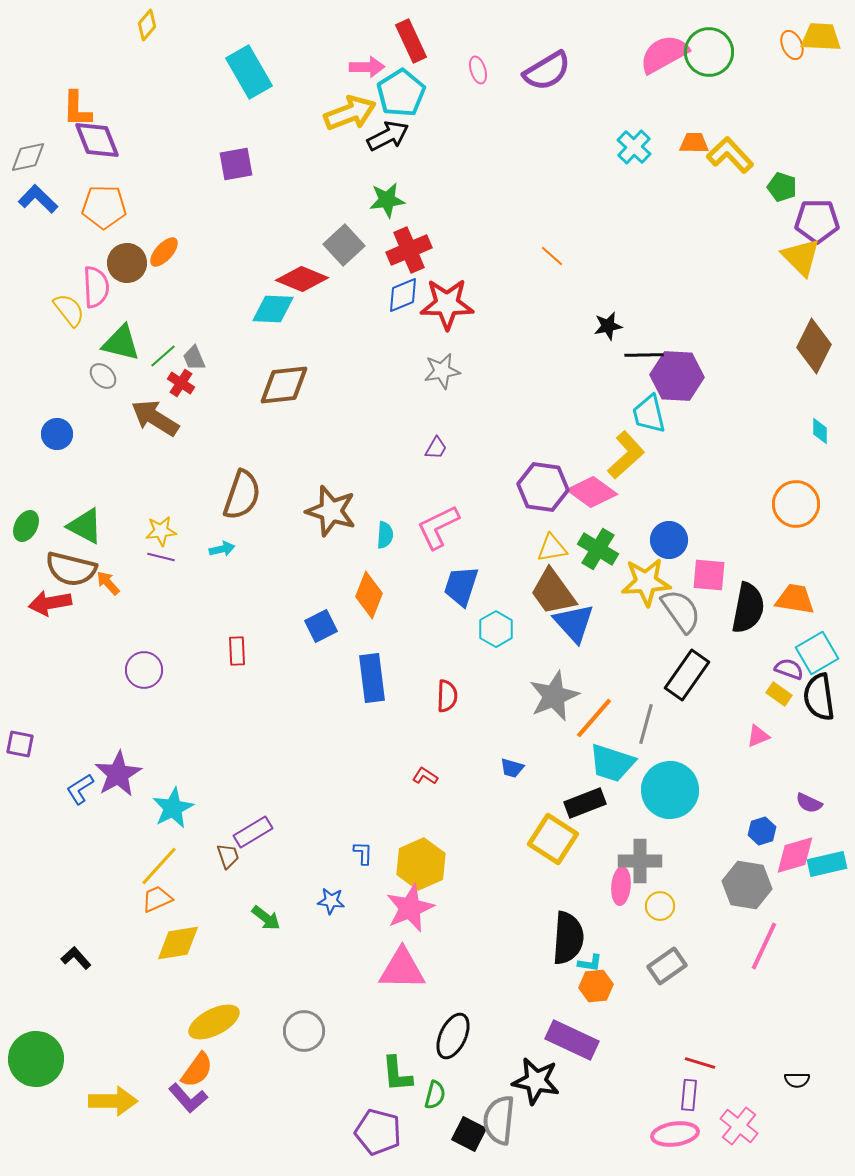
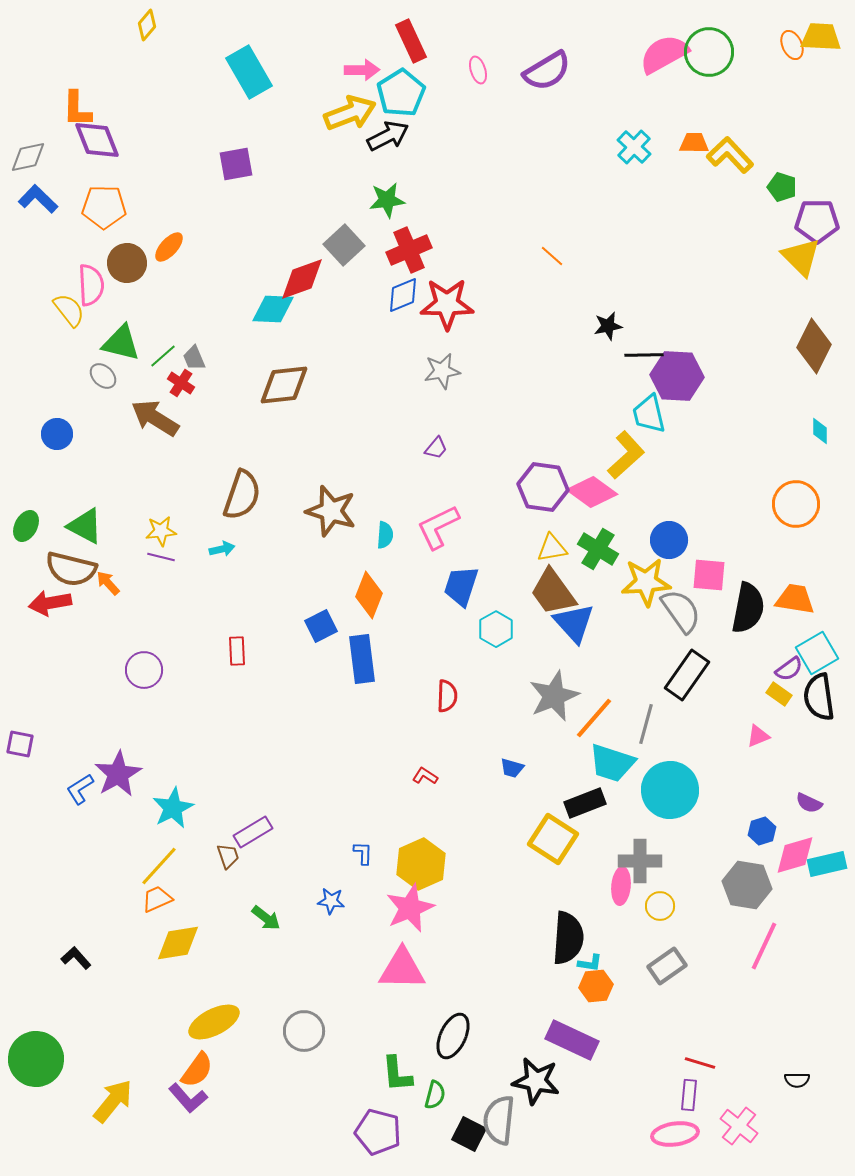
pink arrow at (367, 67): moved 5 px left, 3 px down
orange ellipse at (164, 252): moved 5 px right, 5 px up
red diamond at (302, 279): rotated 42 degrees counterclockwise
pink semicircle at (96, 287): moved 5 px left, 2 px up
purple trapezoid at (436, 448): rotated 10 degrees clockwise
purple semicircle at (789, 669): rotated 124 degrees clockwise
blue rectangle at (372, 678): moved 10 px left, 19 px up
yellow arrow at (113, 1101): rotated 51 degrees counterclockwise
